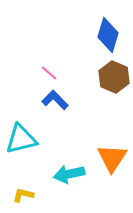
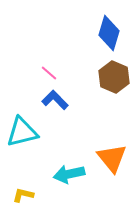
blue diamond: moved 1 px right, 2 px up
cyan triangle: moved 1 px right, 7 px up
orange triangle: rotated 12 degrees counterclockwise
